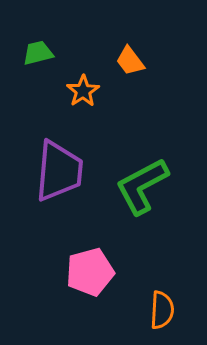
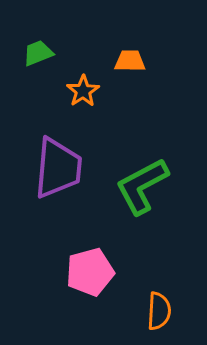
green trapezoid: rotated 8 degrees counterclockwise
orange trapezoid: rotated 128 degrees clockwise
purple trapezoid: moved 1 px left, 3 px up
orange semicircle: moved 3 px left, 1 px down
